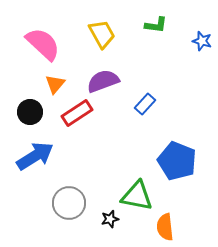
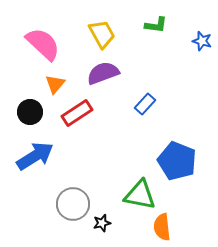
purple semicircle: moved 8 px up
green triangle: moved 3 px right, 1 px up
gray circle: moved 4 px right, 1 px down
black star: moved 8 px left, 4 px down
orange semicircle: moved 3 px left
